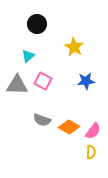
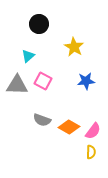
black circle: moved 2 px right
